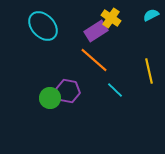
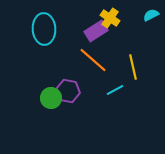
yellow cross: moved 1 px left
cyan ellipse: moved 1 px right, 3 px down; rotated 40 degrees clockwise
orange line: moved 1 px left
yellow line: moved 16 px left, 4 px up
cyan line: rotated 72 degrees counterclockwise
green circle: moved 1 px right
